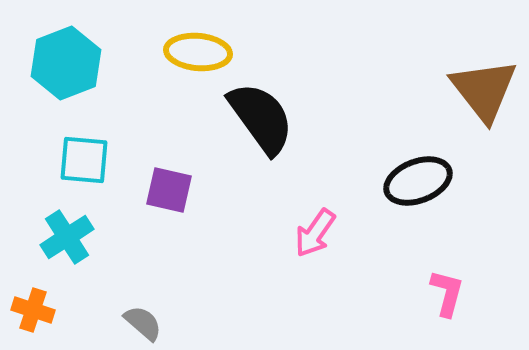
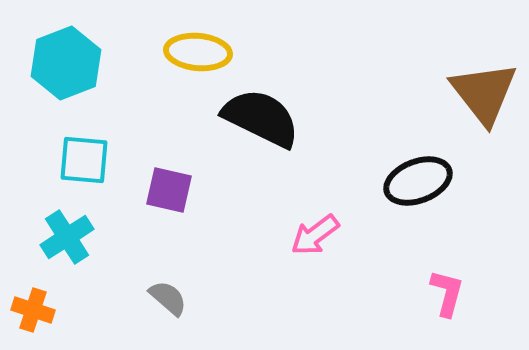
brown triangle: moved 3 px down
black semicircle: rotated 28 degrees counterclockwise
pink arrow: moved 2 px down; rotated 18 degrees clockwise
gray semicircle: moved 25 px right, 25 px up
